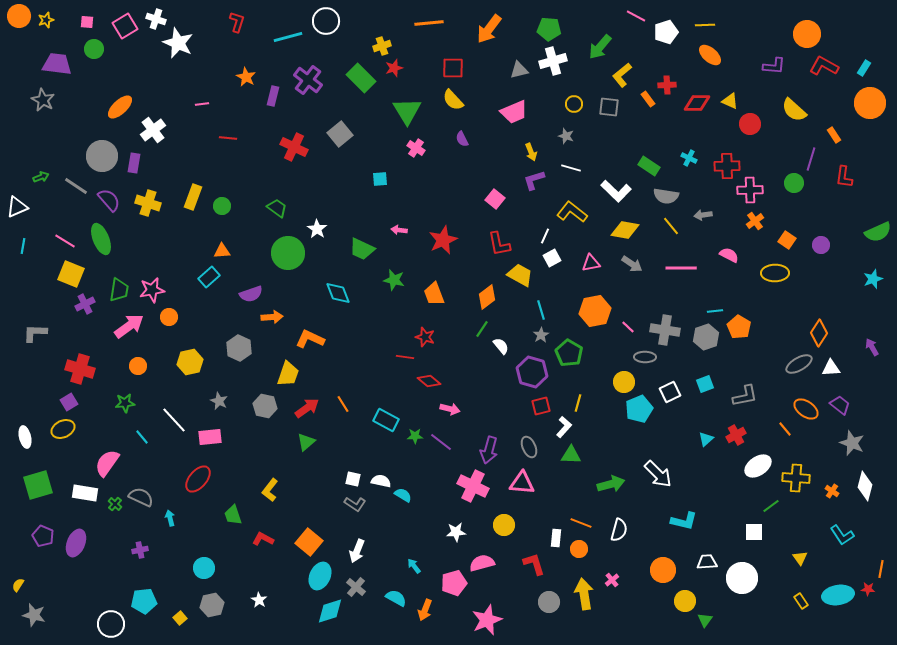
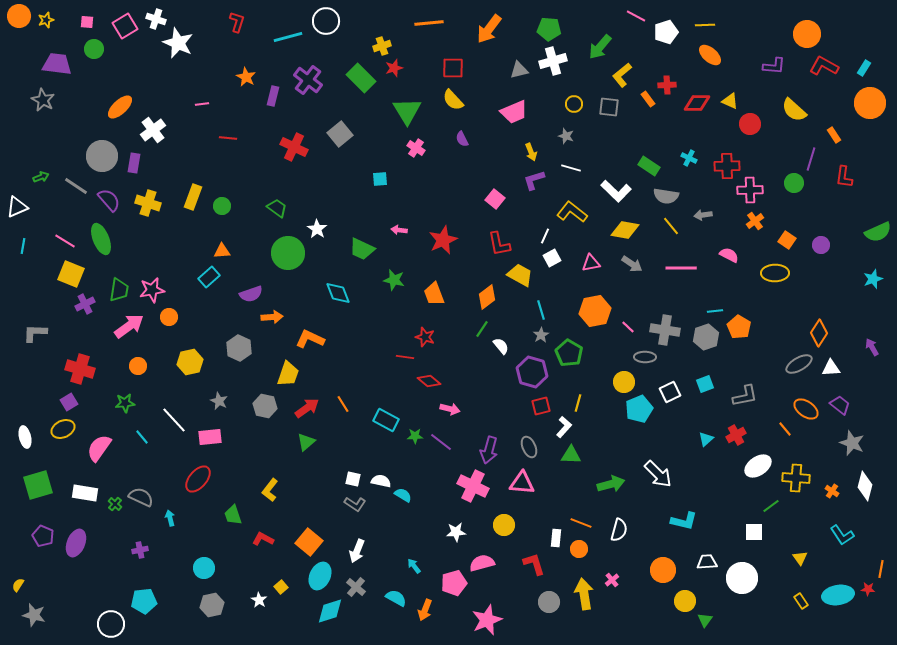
pink semicircle at (107, 463): moved 8 px left, 15 px up
yellow square at (180, 618): moved 101 px right, 31 px up
